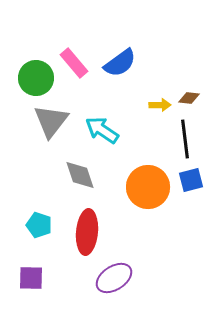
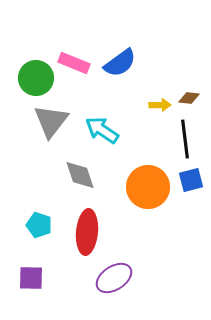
pink rectangle: rotated 28 degrees counterclockwise
